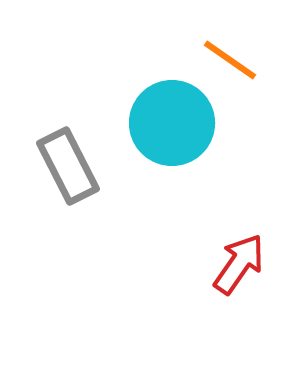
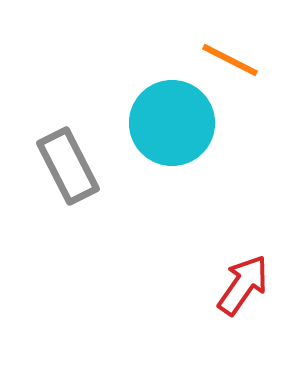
orange line: rotated 8 degrees counterclockwise
red arrow: moved 4 px right, 21 px down
